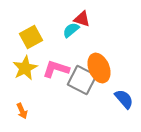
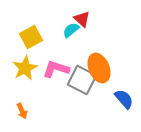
red triangle: rotated 24 degrees clockwise
